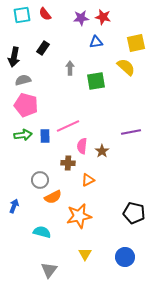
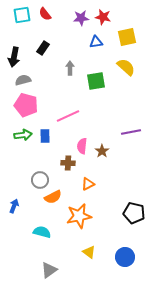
yellow square: moved 9 px left, 6 px up
pink line: moved 10 px up
orange triangle: moved 4 px down
yellow triangle: moved 4 px right, 2 px up; rotated 24 degrees counterclockwise
gray triangle: rotated 18 degrees clockwise
